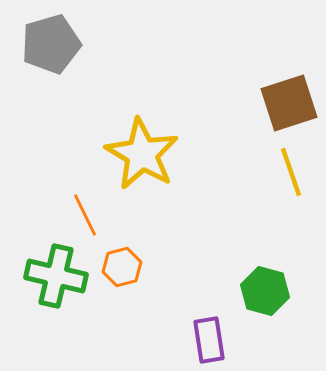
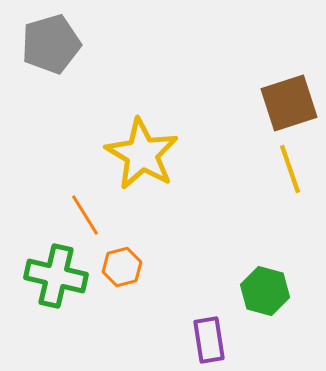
yellow line: moved 1 px left, 3 px up
orange line: rotated 6 degrees counterclockwise
